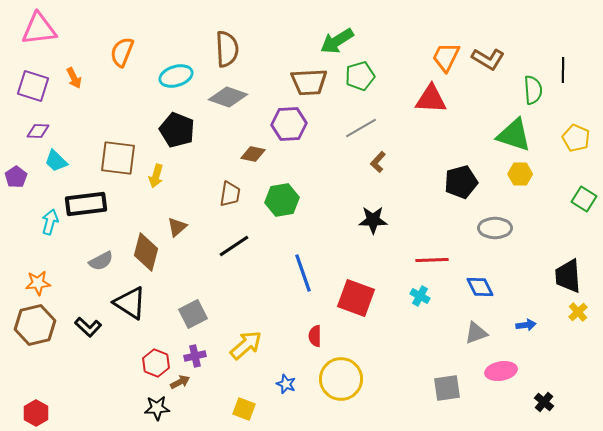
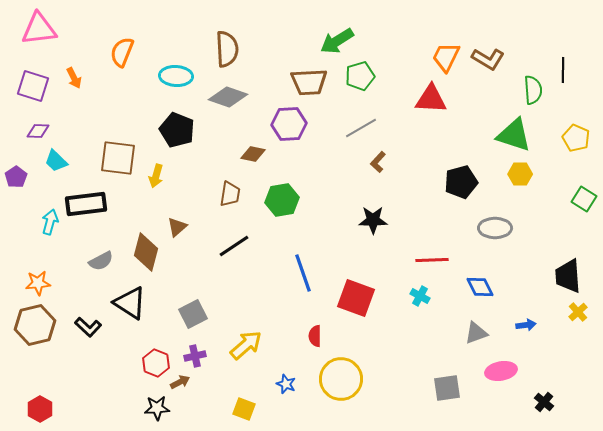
cyan ellipse at (176, 76): rotated 20 degrees clockwise
red hexagon at (36, 413): moved 4 px right, 4 px up
